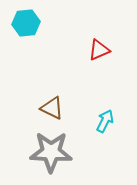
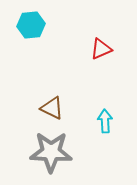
cyan hexagon: moved 5 px right, 2 px down
red triangle: moved 2 px right, 1 px up
cyan arrow: rotated 30 degrees counterclockwise
